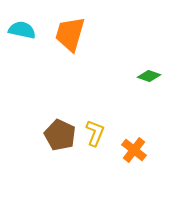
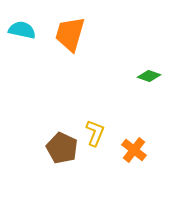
brown pentagon: moved 2 px right, 13 px down
